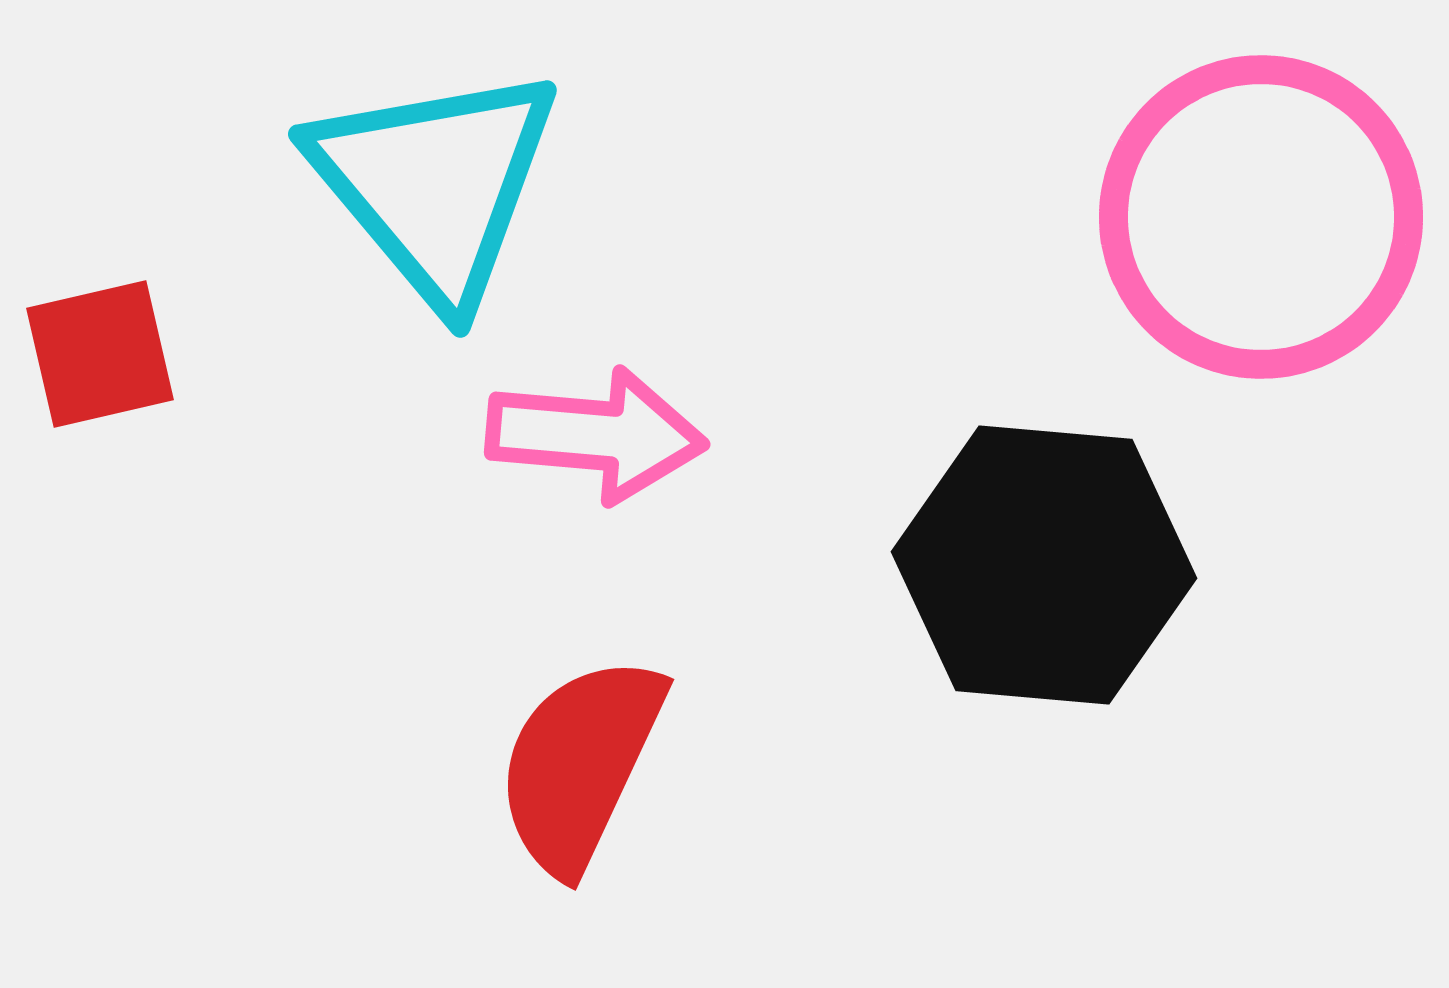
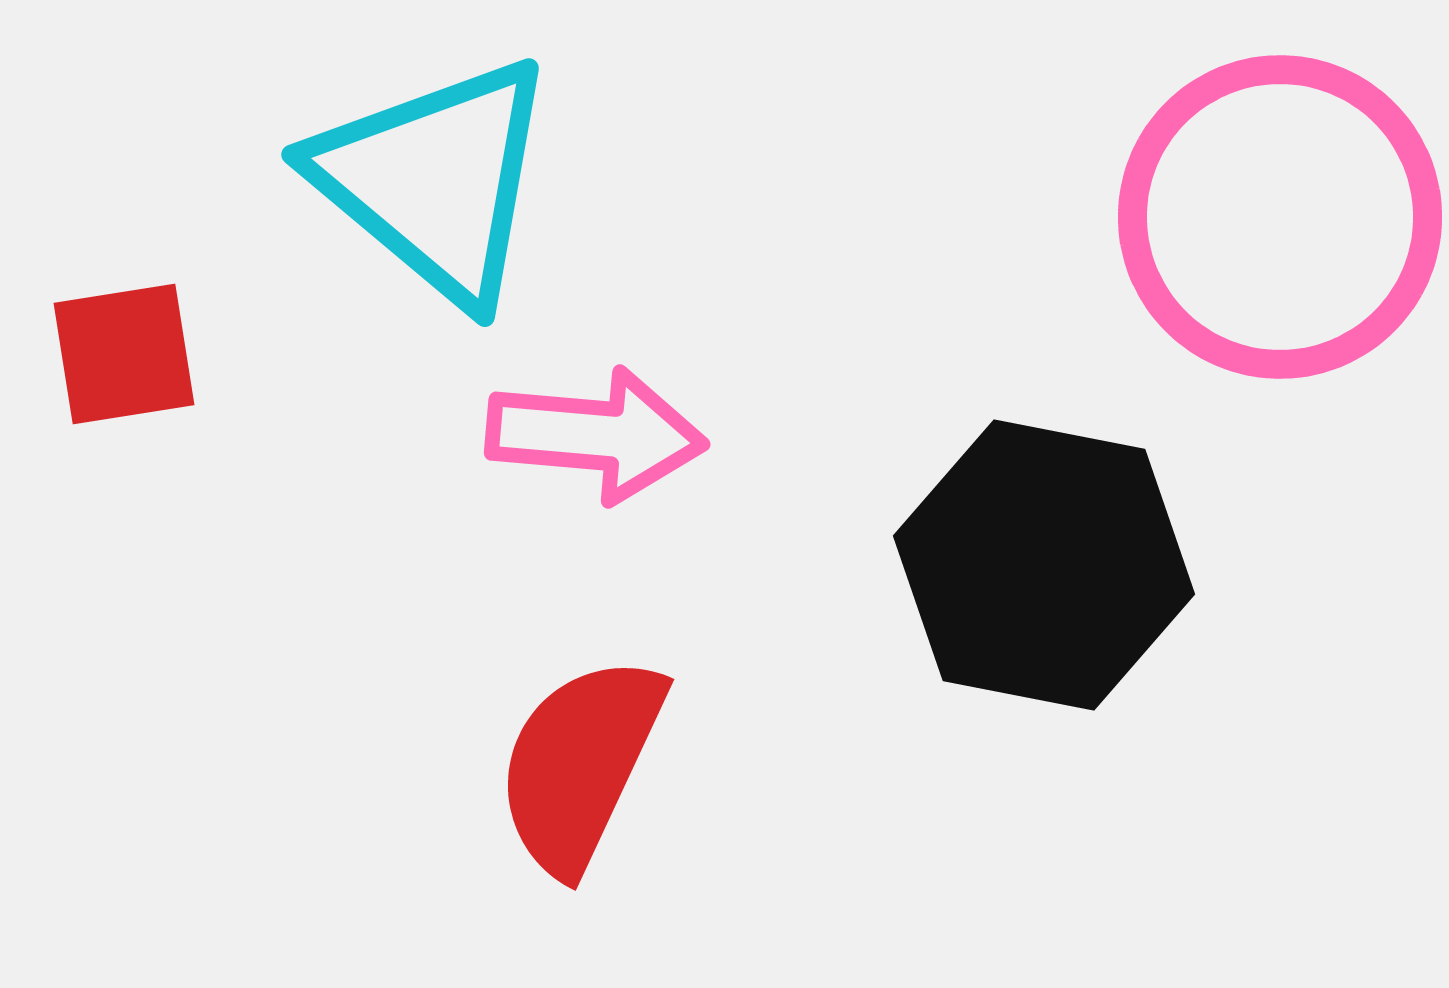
cyan triangle: moved 4 px up; rotated 10 degrees counterclockwise
pink circle: moved 19 px right
red square: moved 24 px right; rotated 4 degrees clockwise
black hexagon: rotated 6 degrees clockwise
